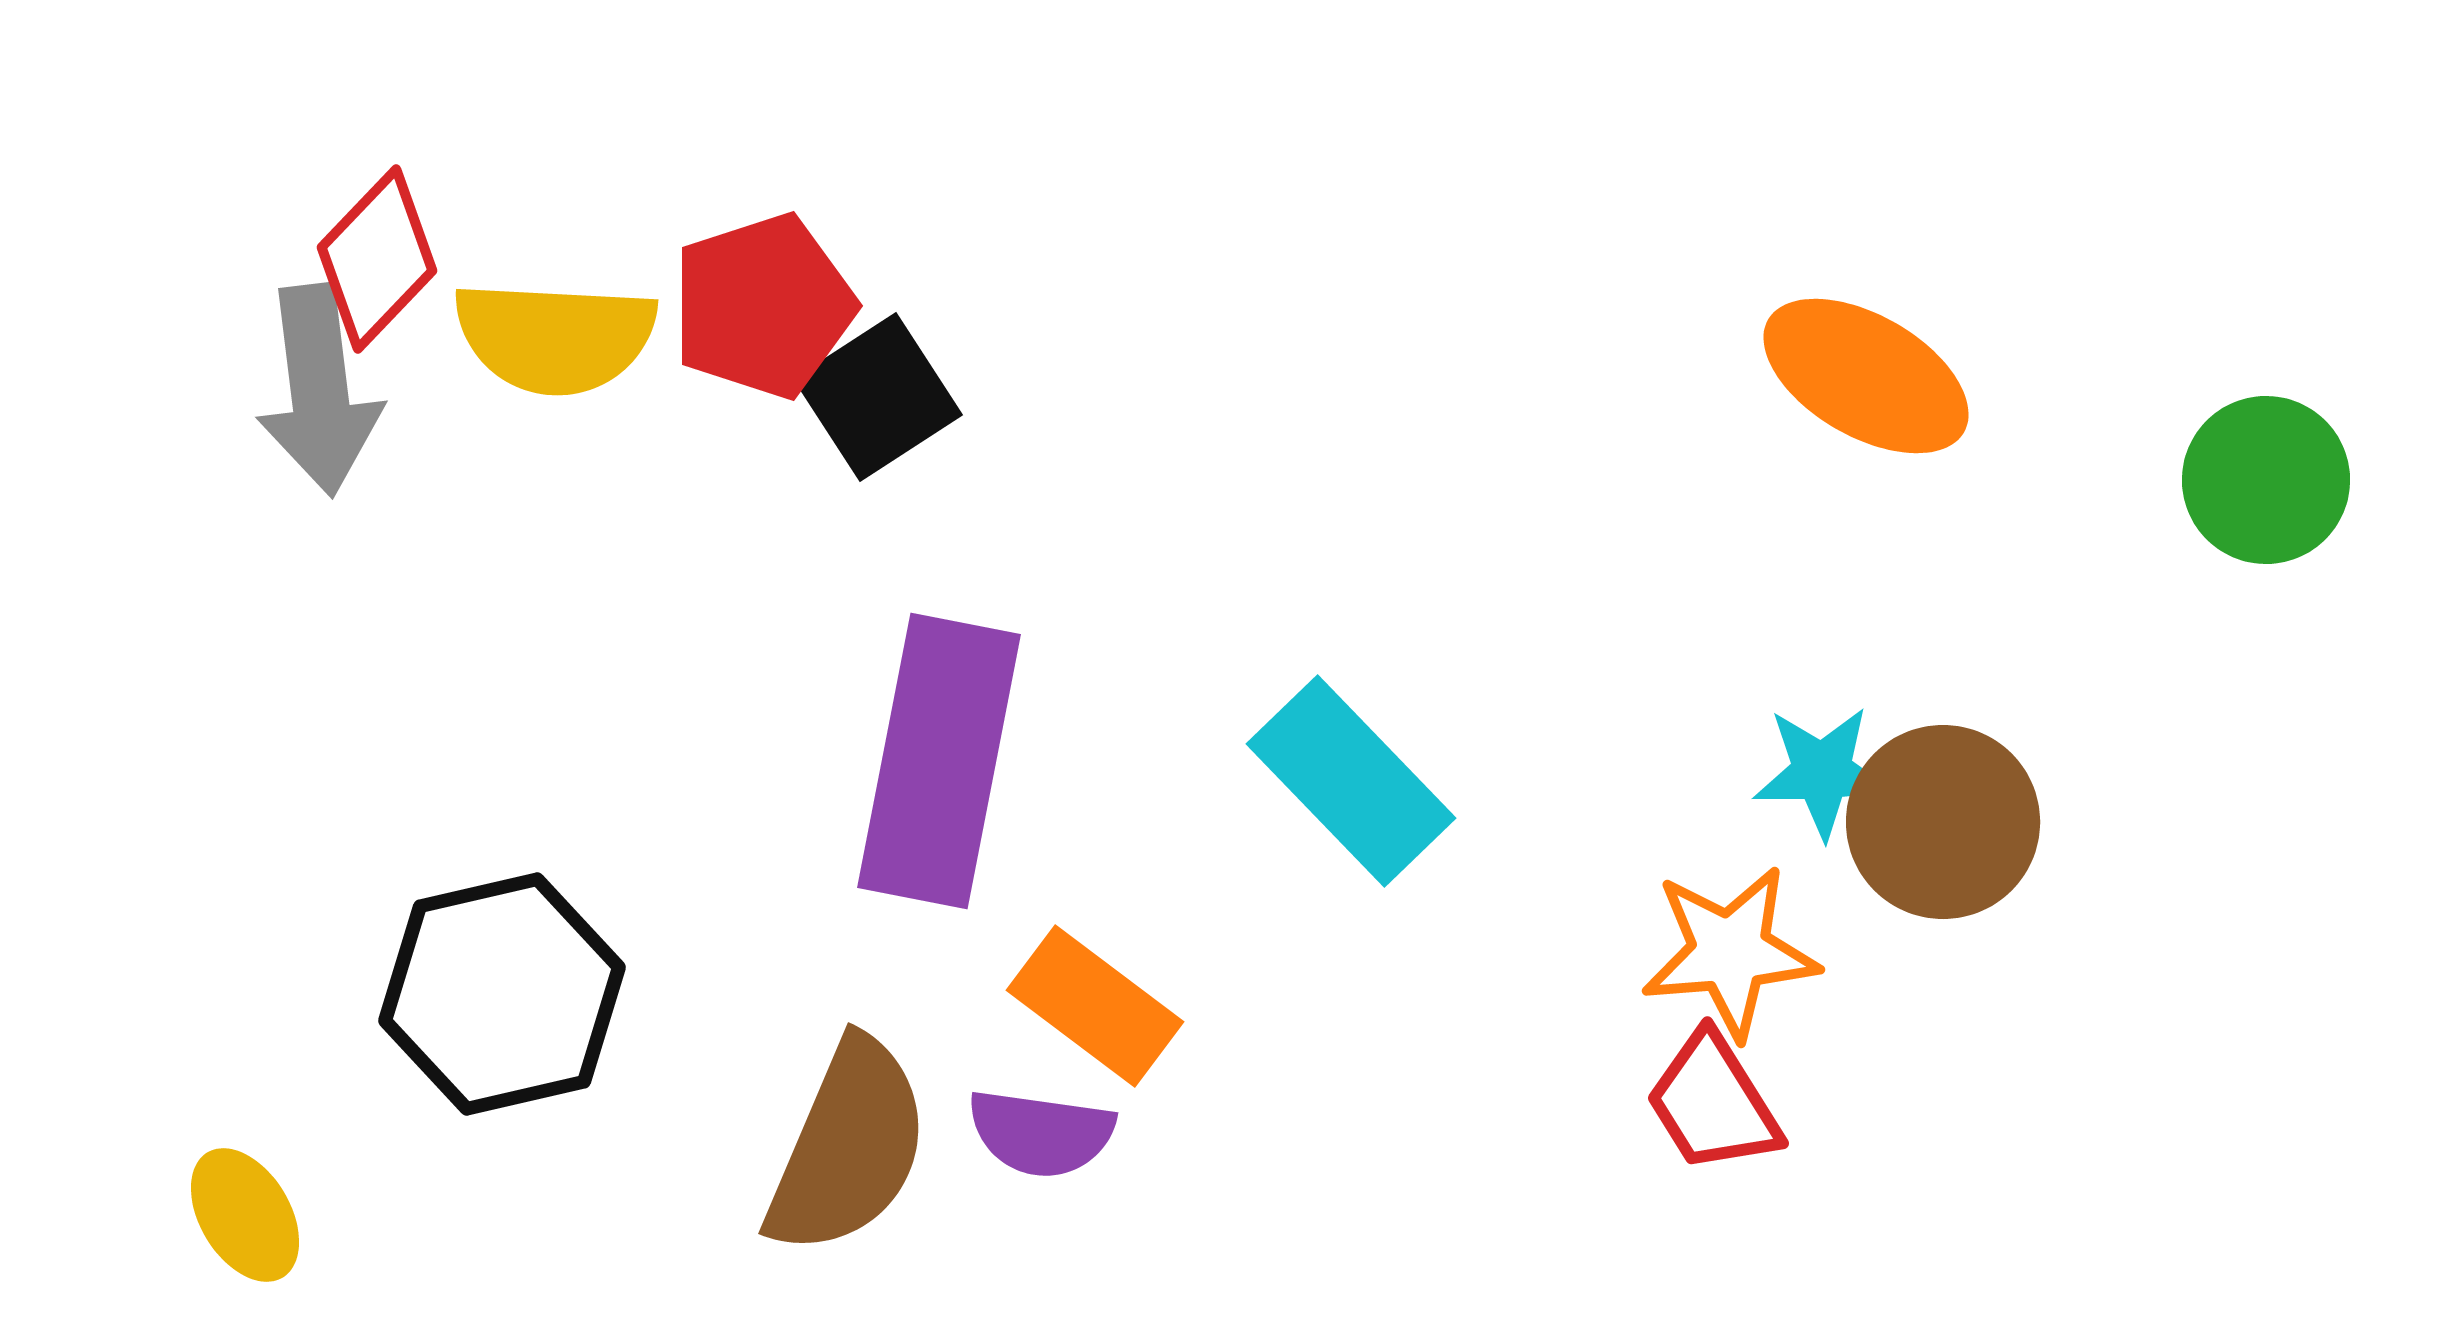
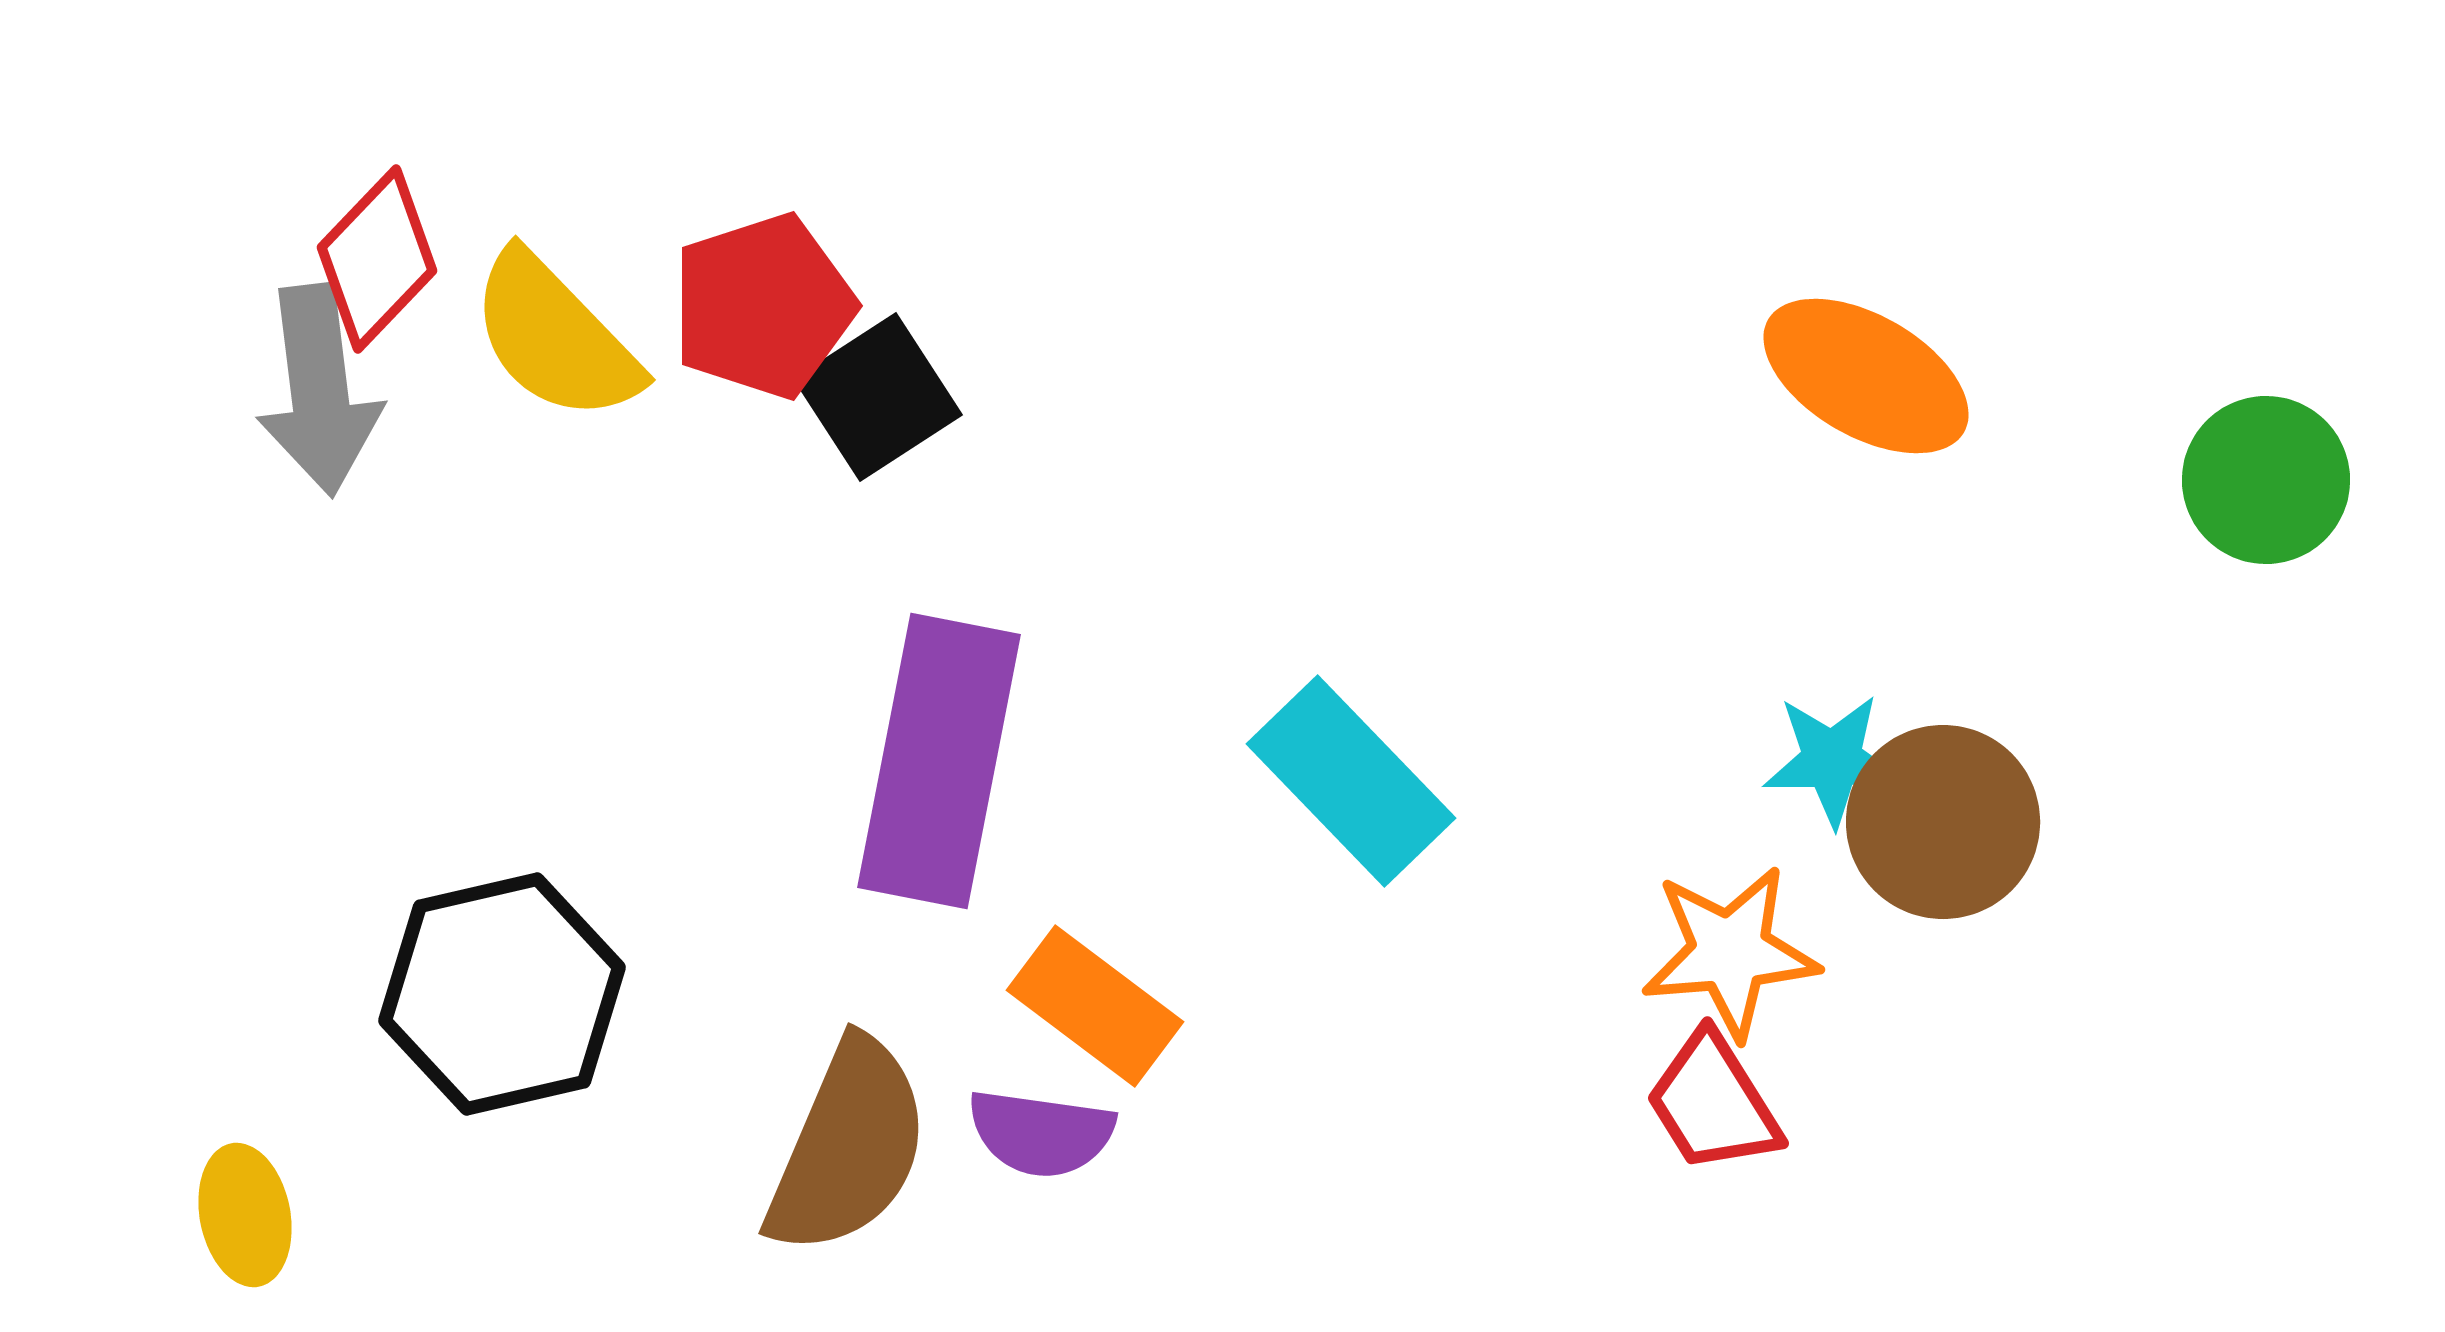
yellow semicircle: rotated 43 degrees clockwise
cyan star: moved 10 px right, 12 px up
yellow ellipse: rotated 20 degrees clockwise
